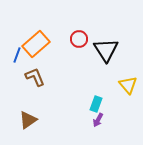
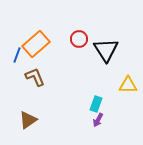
yellow triangle: rotated 48 degrees counterclockwise
